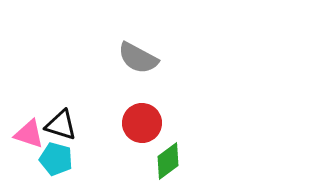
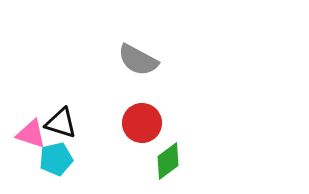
gray semicircle: moved 2 px down
black triangle: moved 2 px up
pink triangle: moved 2 px right
cyan pentagon: rotated 28 degrees counterclockwise
